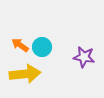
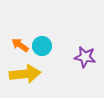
cyan circle: moved 1 px up
purple star: moved 1 px right
